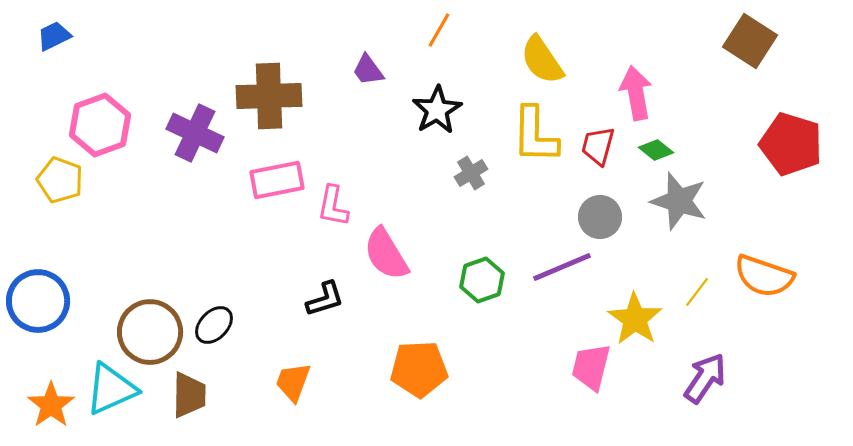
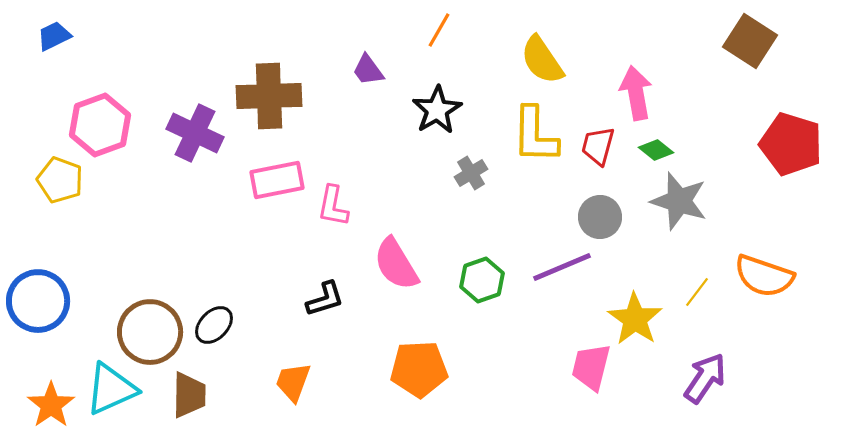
pink semicircle: moved 10 px right, 10 px down
